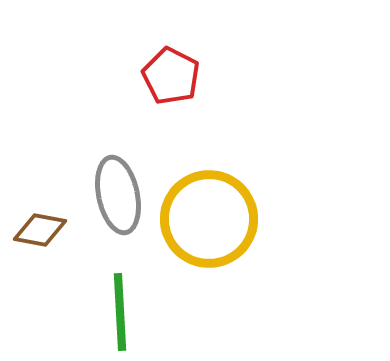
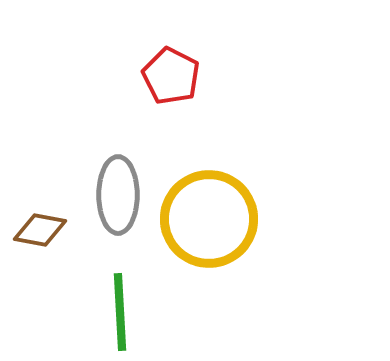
gray ellipse: rotated 12 degrees clockwise
